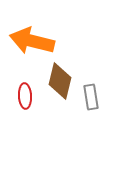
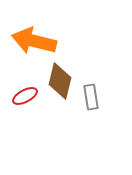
orange arrow: moved 2 px right
red ellipse: rotated 65 degrees clockwise
